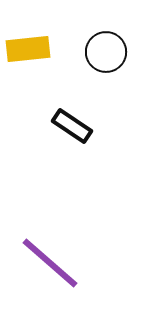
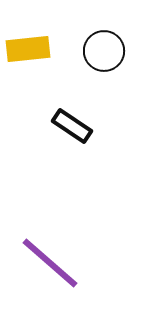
black circle: moved 2 px left, 1 px up
